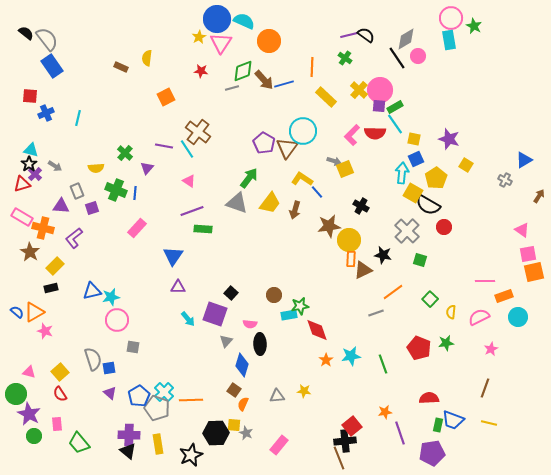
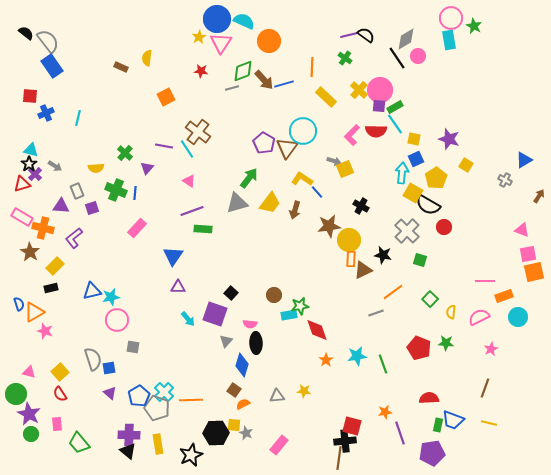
gray semicircle at (47, 39): moved 1 px right, 2 px down
red semicircle at (375, 133): moved 1 px right, 2 px up
gray triangle at (237, 203): rotated 35 degrees counterclockwise
pink triangle at (522, 230): rotated 14 degrees counterclockwise
blue semicircle at (17, 312): moved 2 px right, 8 px up; rotated 32 degrees clockwise
green star at (446, 343): rotated 14 degrees clockwise
black ellipse at (260, 344): moved 4 px left, 1 px up
cyan star at (351, 356): moved 6 px right
orange semicircle at (243, 404): rotated 40 degrees clockwise
red square at (352, 426): rotated 36 degrees counterclockwise
green circle at (34, 436): moved 3 px left, 2 px up
brown line at (339, 458): rotated 30 degrees clockwise
